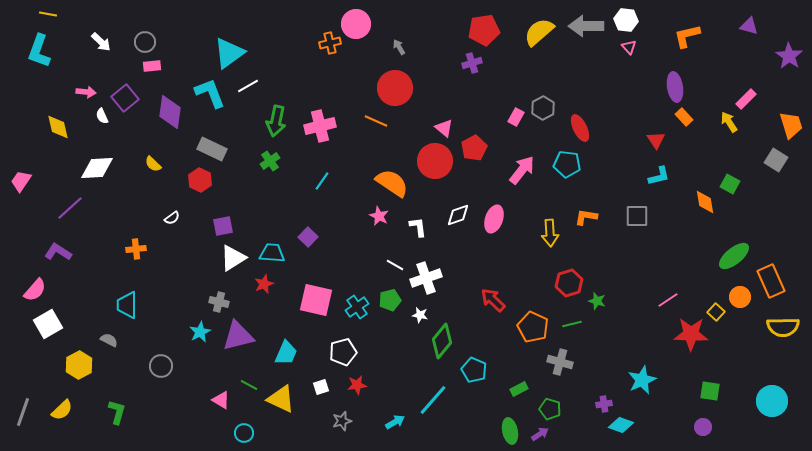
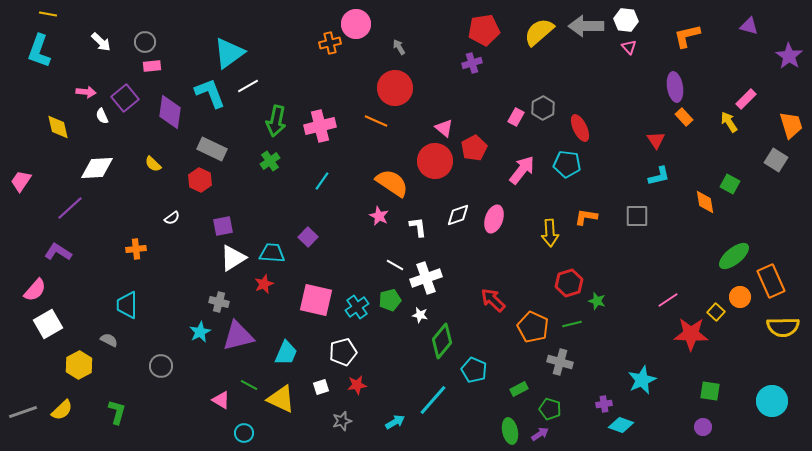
gray line at (23, 412): rotated 52 degrees clockwise
